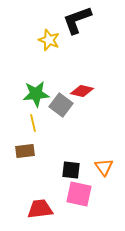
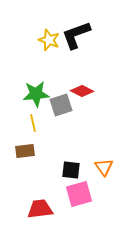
black L-shape: moved 1 px left, 15 px down
red diamond: rotated 15 degrees clockwise
gray square: rotated 35 degrees clockwise
pink square: rotated 28 degrees counterclockwise
